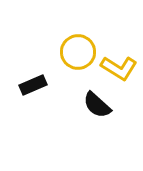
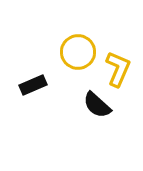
yellow L-shape: moved 1 px left, 1 px down; rotated 99 degrees counterclockwise
